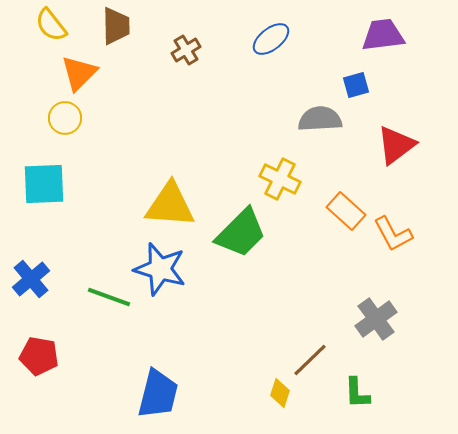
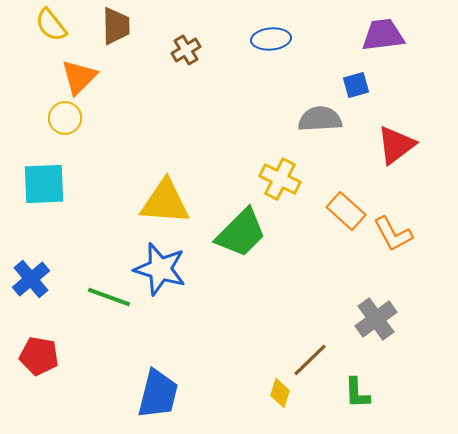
blue ellipse: rotated 33 degrees clockwise
orange triangle: moved 4 px down
yellow triangle: moved 5 px left, 3 px up
